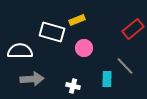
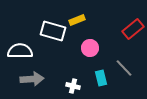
white rectangle: moved 1 px right, 1 px up
pink circle: moved 6 px right
gray line: moved 1 px left, 2 px down
cyan rectangle: moved 6 px left, 1 px up; rotated 14 degrees counterclockwise
